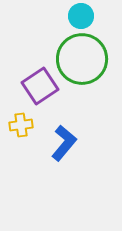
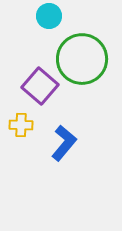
cyan circle: moved 32 px left
purple square: rotated 15 degrees counterclockwise
yellow cross: rotated 10 degrees clockwise
